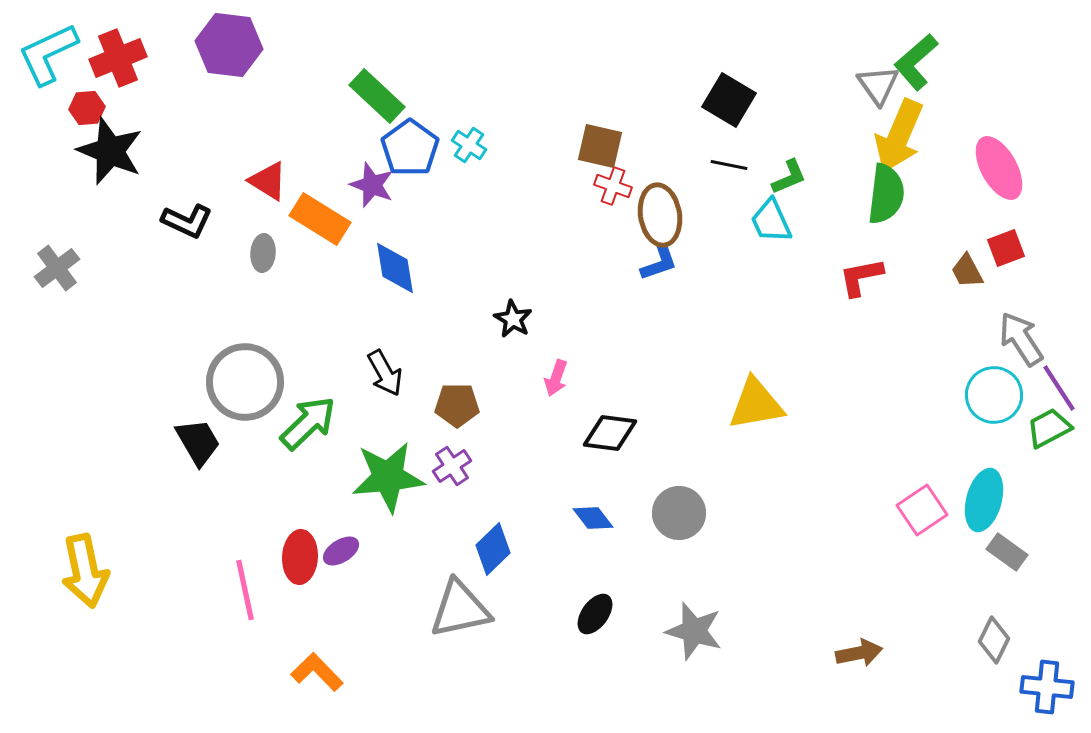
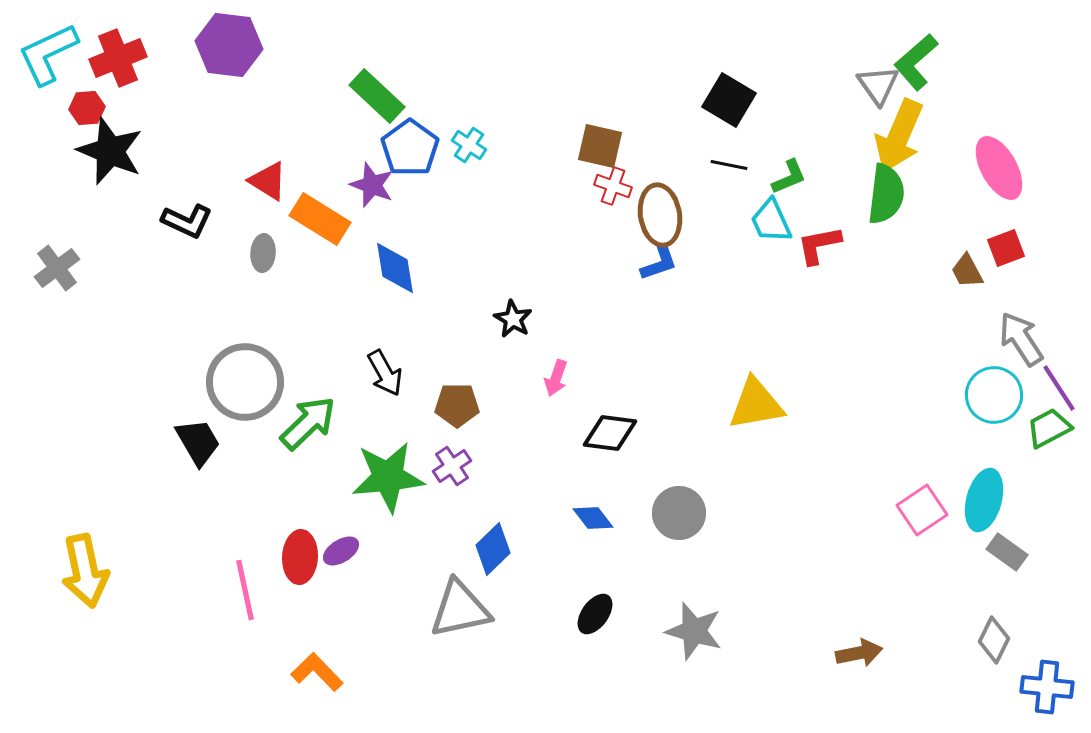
red L-shape at (861, 277): moved 42 px left, 32 px up
